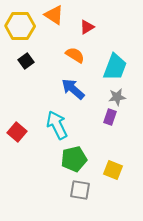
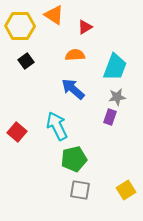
red triangle: moved 2 px left
orange semicircle: rotated 36 degrees counterclockwise
cyan arrow: moved 1 px down
yellow square: moved 13 px right, 20 px down; rotated 36 degrees clockwise
